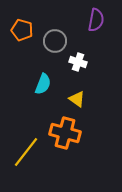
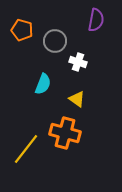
yellow line: moved 3 px up
